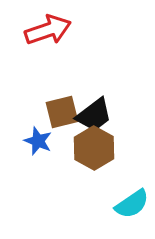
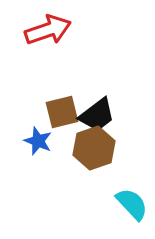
black trapezoid: moved 3 px right
brown hexagon: rotated 12 degrees clockwise
cyan semicircle: rotated 99 degrees counterclockwise
